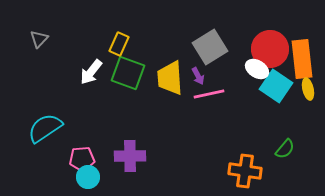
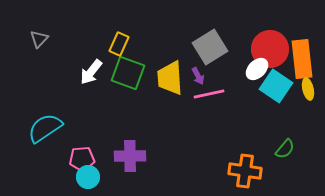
white ellipse: rotated 75 degrees counterclockwise
